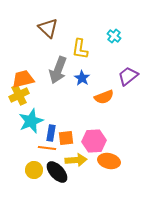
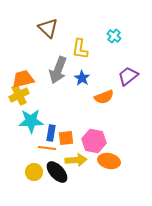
cyan star: rotated 20 degrees clockwise
pink hexagon: rotated 15 degrees clockwise
yellow circle: moved 2 px down
